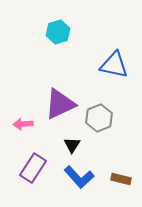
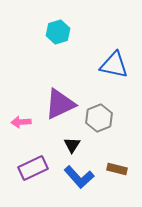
pink arrow: moved 2 px left, 2 px up
purple rectangle: rotated 32 degrees clockwise
brown rectangle: moved 4 px left, 10 px up
